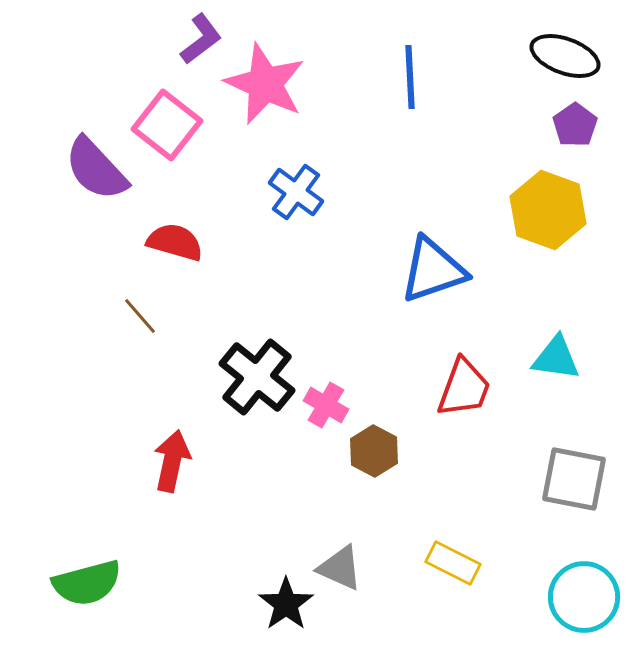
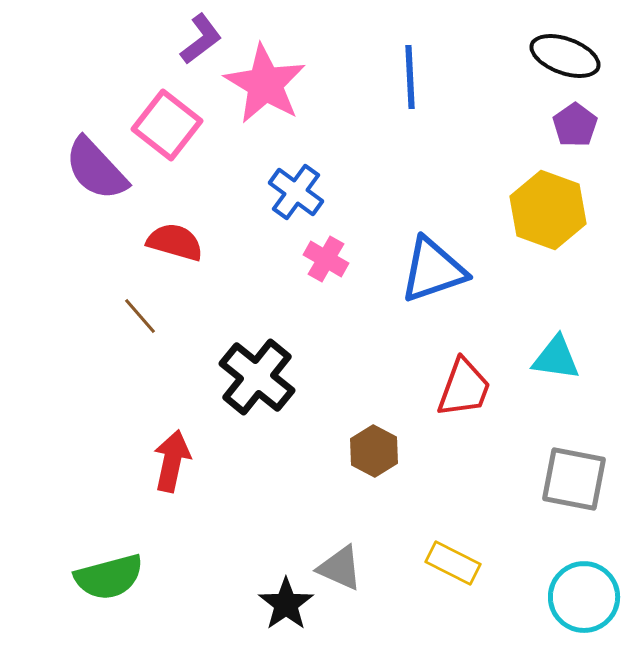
pink star: rotated 6 degrees clockwise
pink cross: moved 146 px up
green semicircle: moved 22 px right, 6 px up
